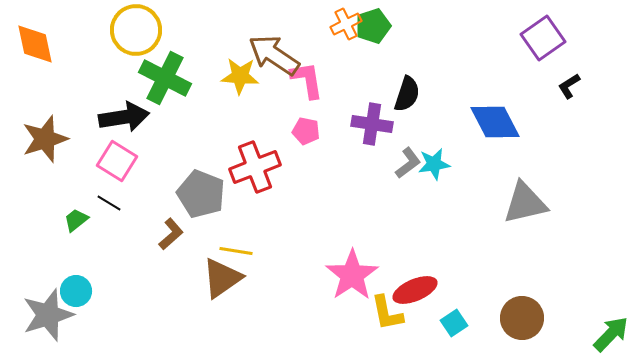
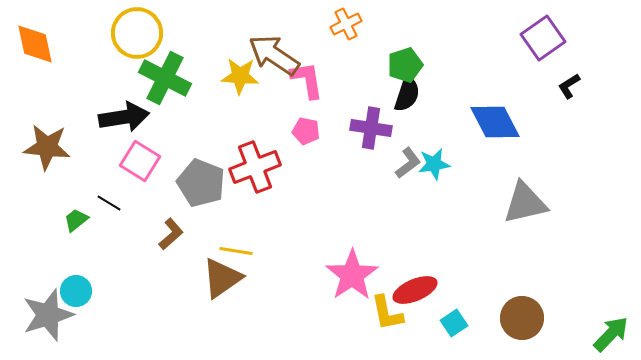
green pentagon: moved 32 px right, 39 px down
yellow circle: moved 1 px right, 3 px down
purple cross: moved 1 px left, 4 px down
brown star: moved 2 px right, 8 px down; rotated 24 degrees clockwise
pink square: moved 23 px right
gray pentagon: moved 11 px up
